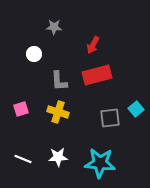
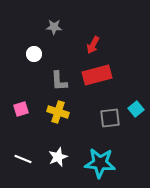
white star: rotated 18 degrees counterclockwise
